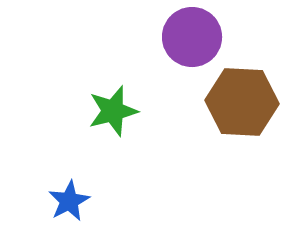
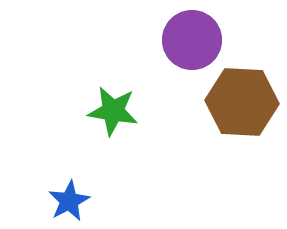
purple circle: moved 3 px down
green star: rotated 24 degrees clockwise
